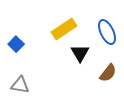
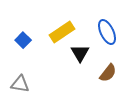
yellow rectangle: moved 2 px left, 3 px down
blue square: moved 7 px right, 4 px up
gray triangle: moved 1 px up
